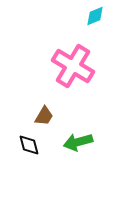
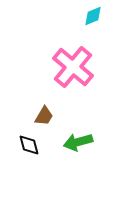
cyan diamond: moved 2 px left
pink cross: moved 1 px down; rotated 9 degrees clockwise
